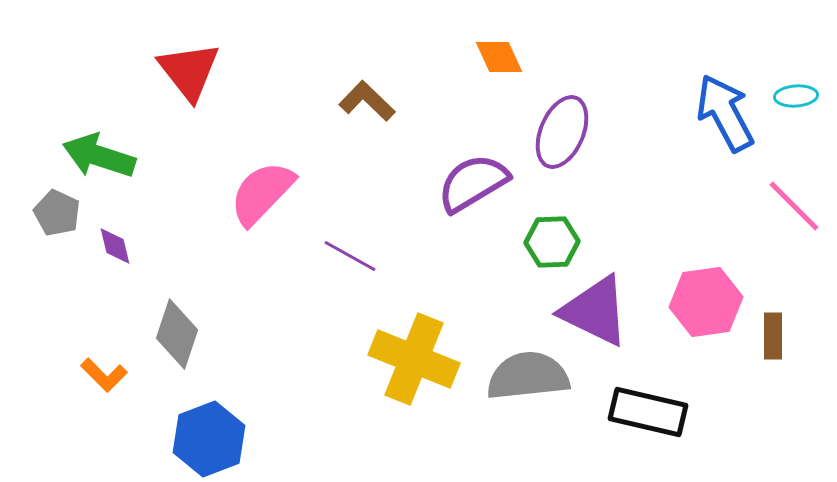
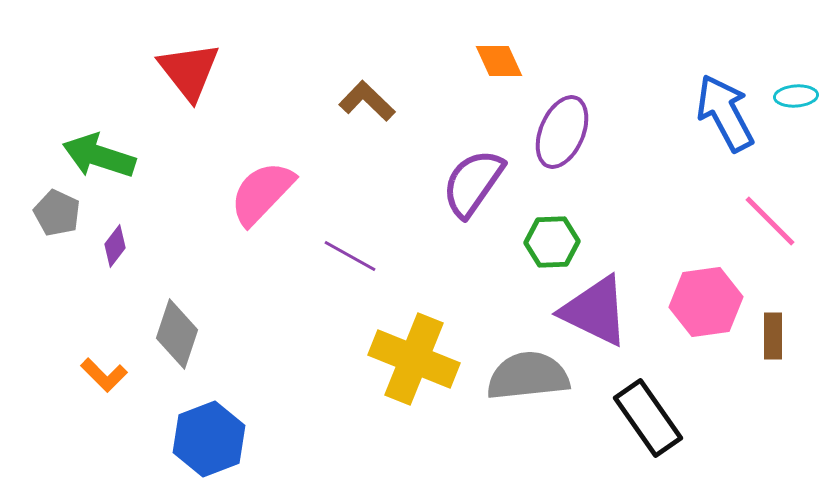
orange diamond: moved 4 px down
purple semicircle: rotated 24 degrees counterclockwise
pink line: moved 24 px left, 15 px down
purple diamond: rotated 51 degrees clockwise
black rectangle: moved 6 px down; rotated 42 degrees clockwise
